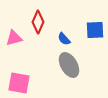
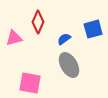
blue square: moved 2 px left, 1 px up; rotated 12 degrees counterclockwise
blue semicircle: rotated 96 degrees clockwise
pink square: moved 11 px right
